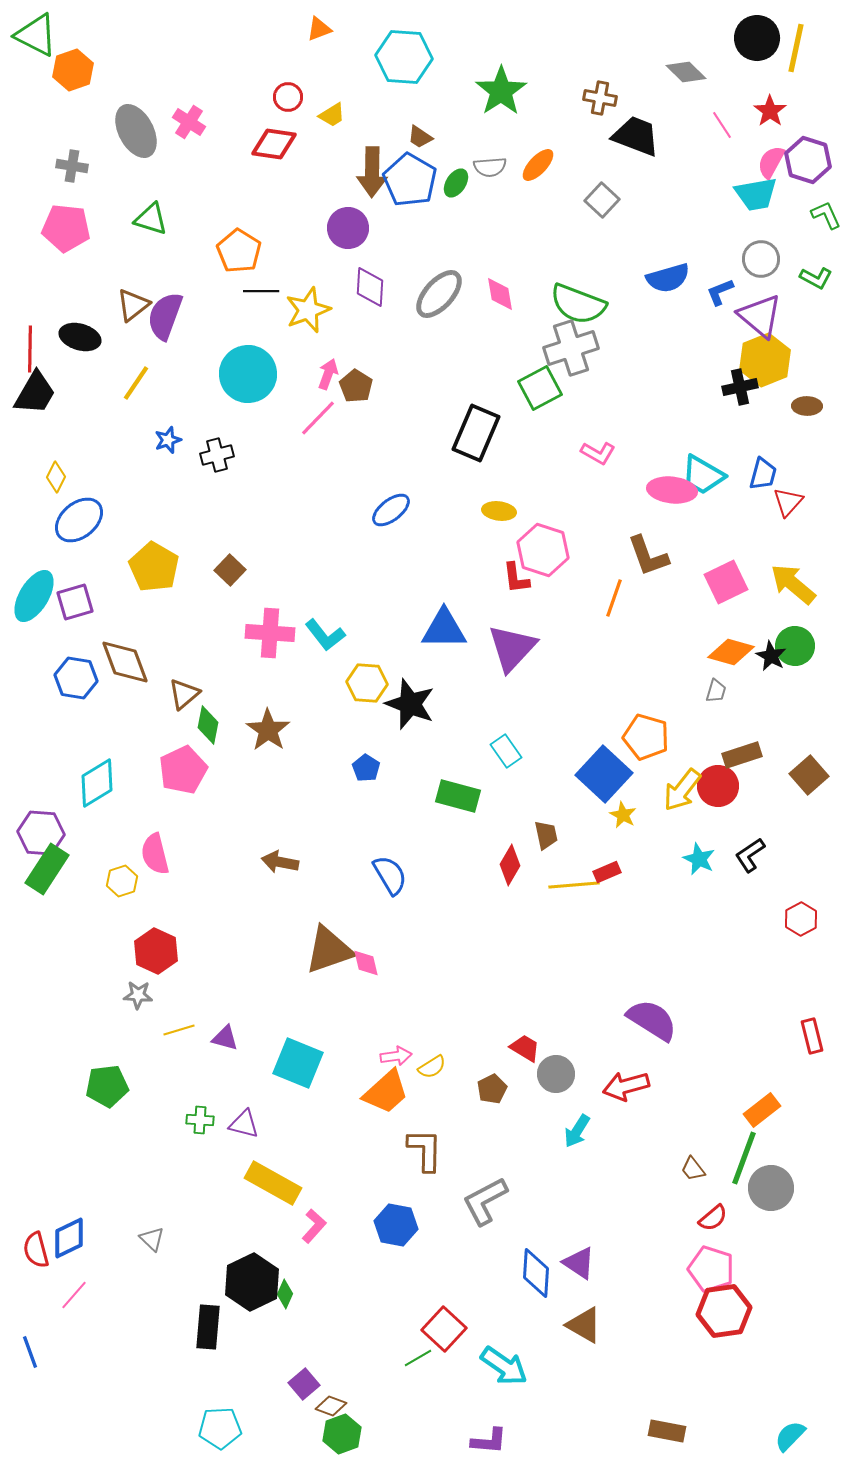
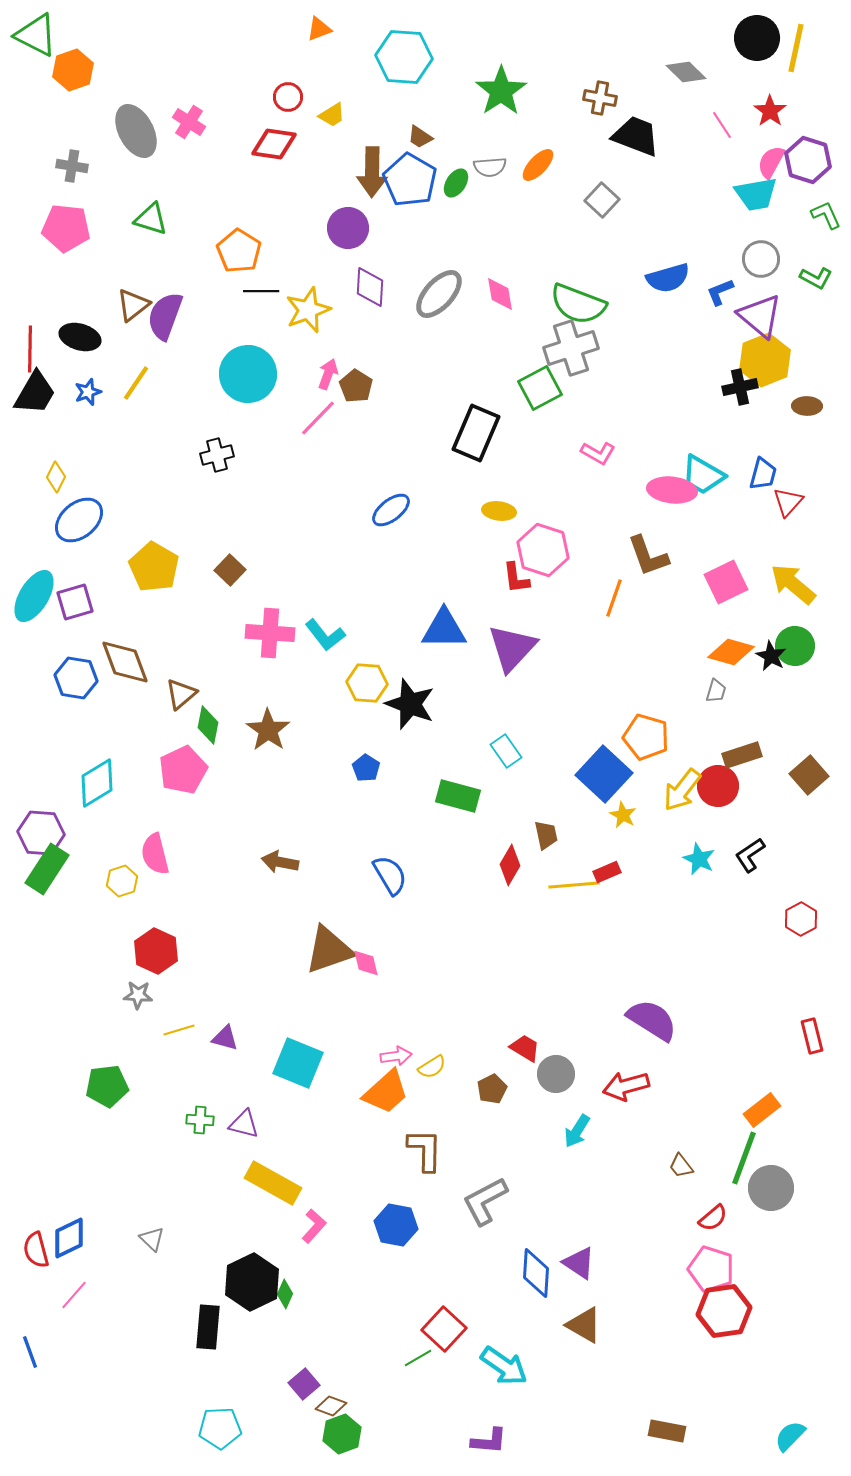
blue star at (168, 440): moved 80 px left, 48 px up
brown triangle at (184, 694): moved 3 px left
brown trapezoid at (693, 1169): moved 12 px left, 3 px up
